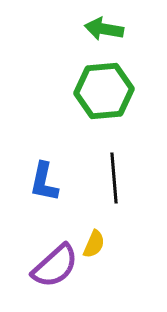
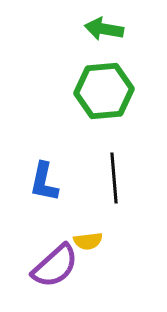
yellow semicircle: moved 6 px left, 3 px up; rotated 60 degrees clockwise
